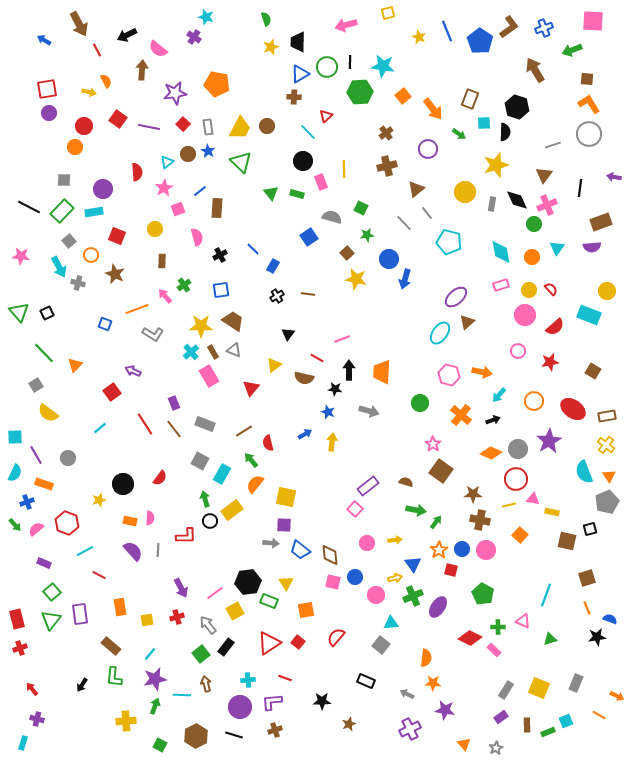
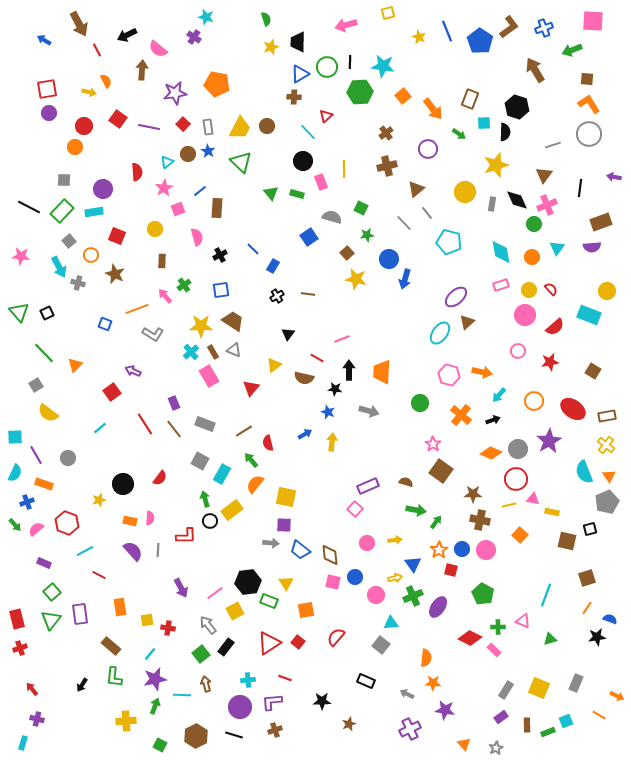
purple rectangle at (368, 486): rotated 15 degrees clockwise
orange line at (587, 608): rotated 56 degrees clockwise
red cross at (177, 617): moved 9 px left, 11 px down; rotated 24 degrees clockwise
